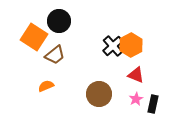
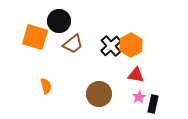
orange square: moved 1 px right; rotated 16 degrees counterclockwise
black cross: moved 2 px left
brown trapezoid: moved 18 px right, 11 px up
red triangle: rotated 12 degrees counterclockwise
orange semicircle: rotated 98 degrees clockwise
pink star: moved 3 px right, 2 px up
